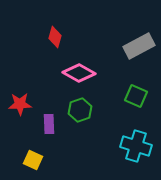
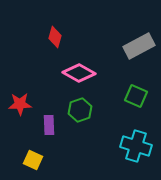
purple rectangle: moved 1 px down
